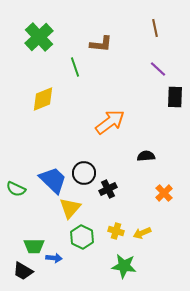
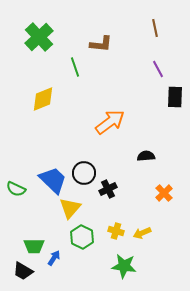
purple line: rotated 18 degrees clockwise
blue arrow: rotated 63 degrees counterclockwise
